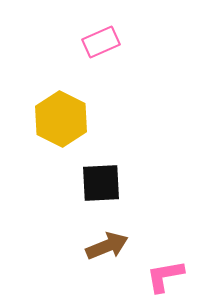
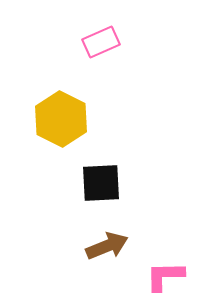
pink L-shape: rotated 9 degrees clockwise
